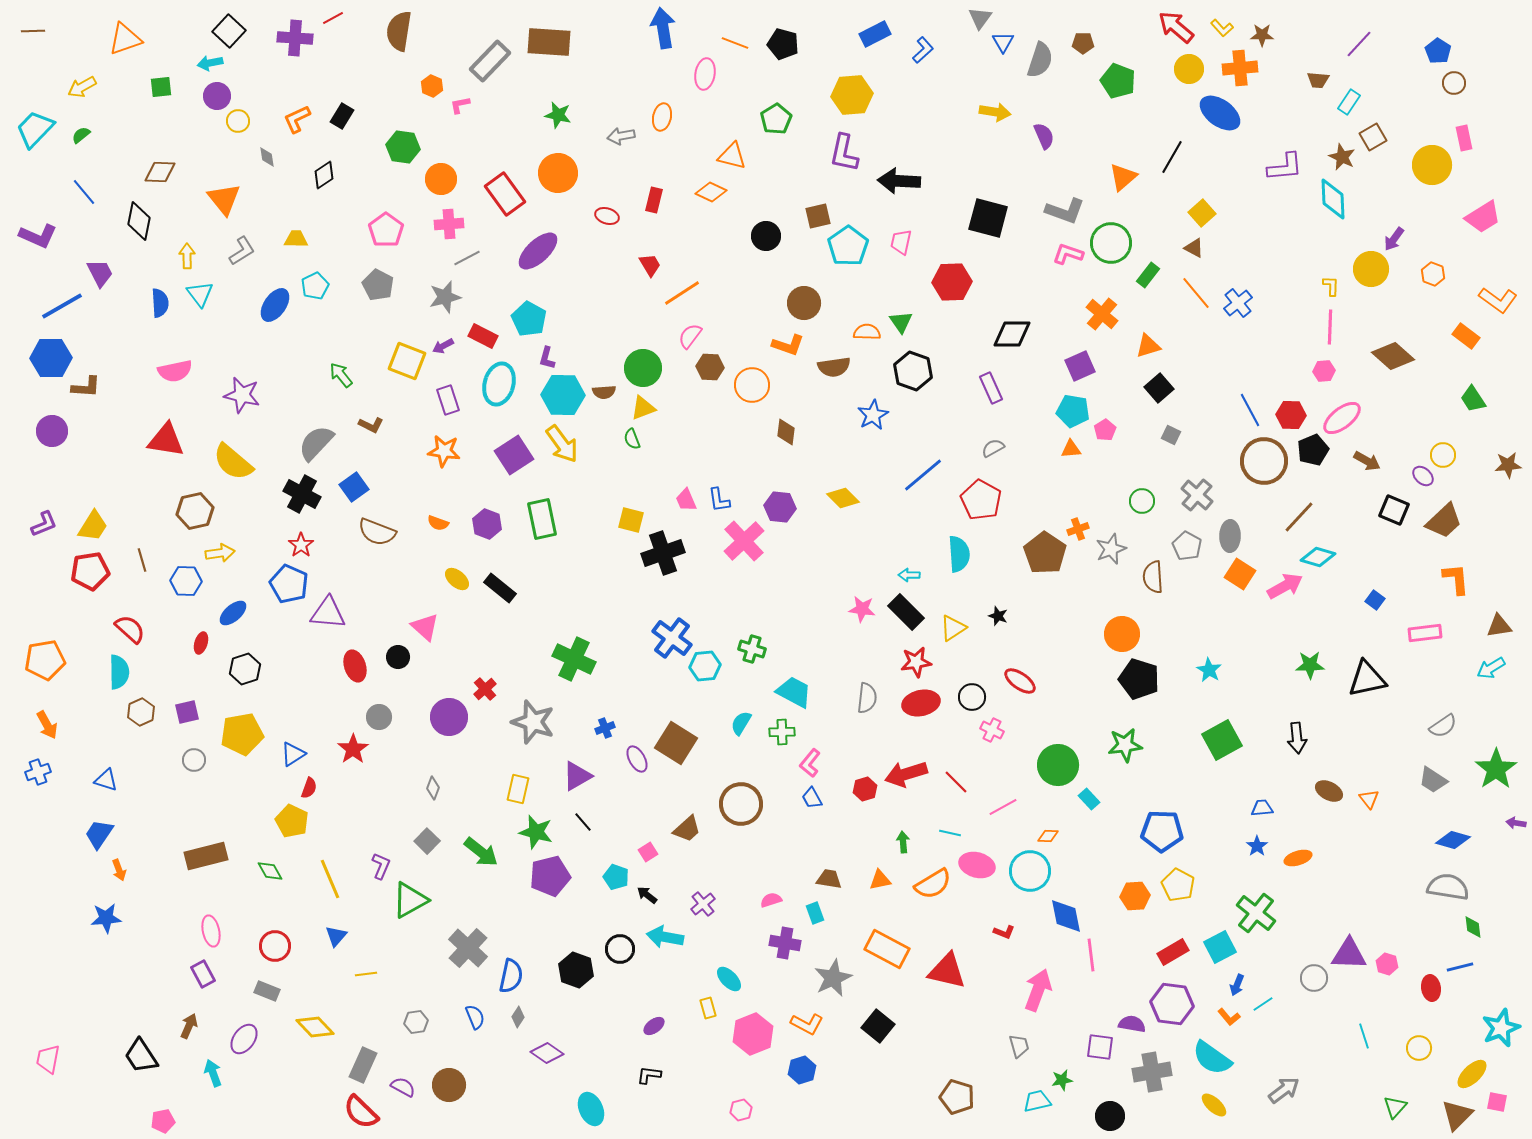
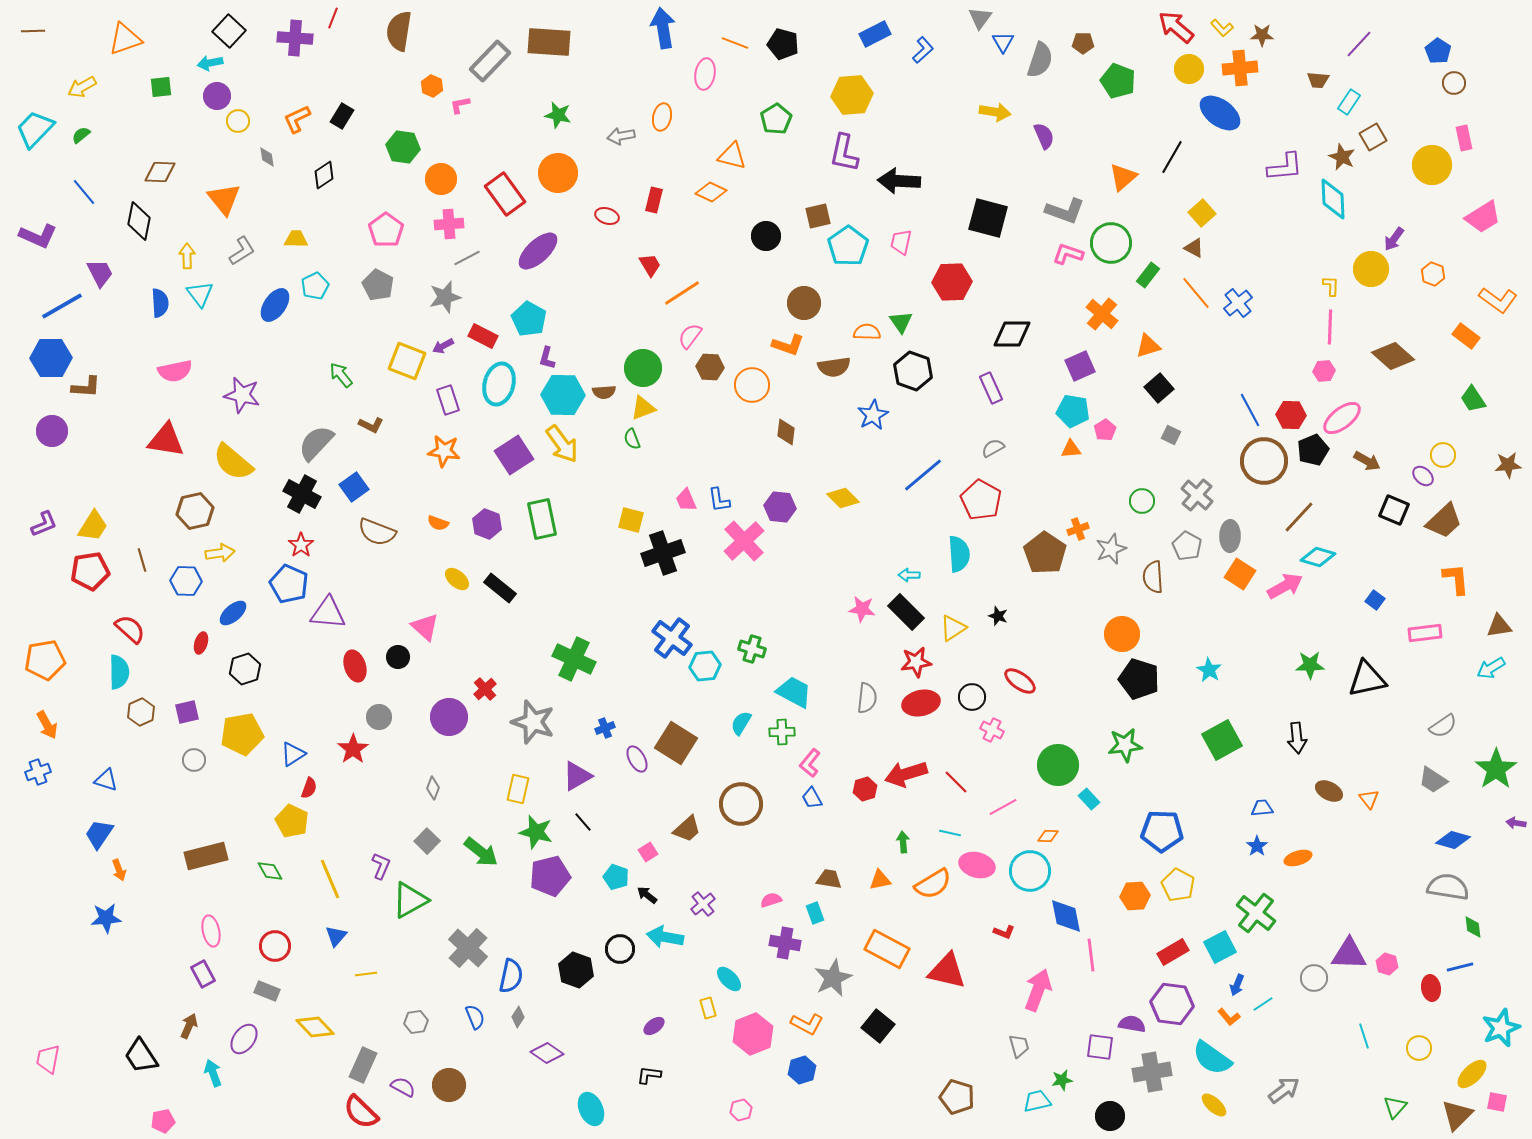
red line at (333, 18): rotated 40 degrees counterclockwise
